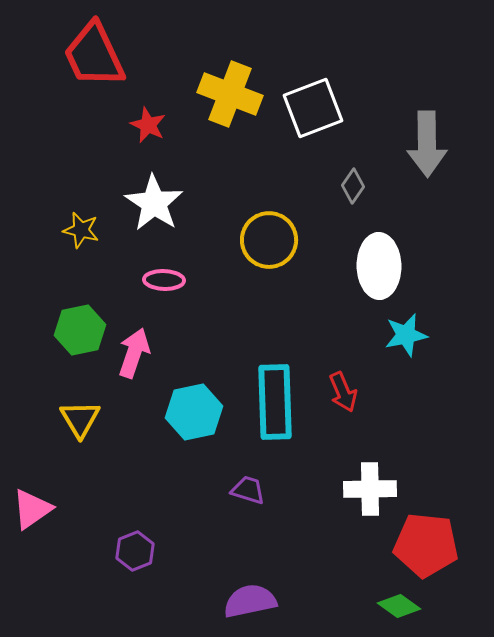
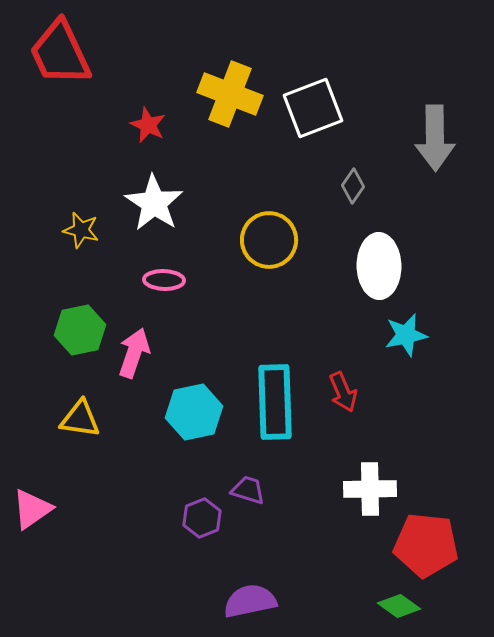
red trapezoid: moved 34 px left, 2 px up
gray arrow: moved 8 px right, 6 px up
yellow triangle: rotated 51 degrees counterclockwise
purple hexagon: moved 67 px right, 33 px up
